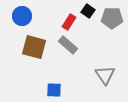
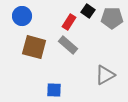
gray triangle: rotated 35 degrees clockwise
